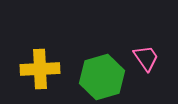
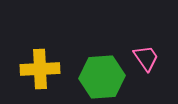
green hexagon: rotated 12 degrees clockwise
